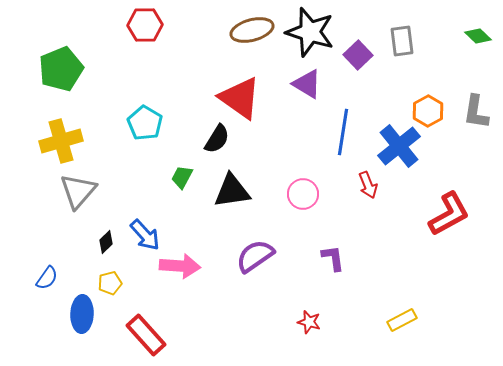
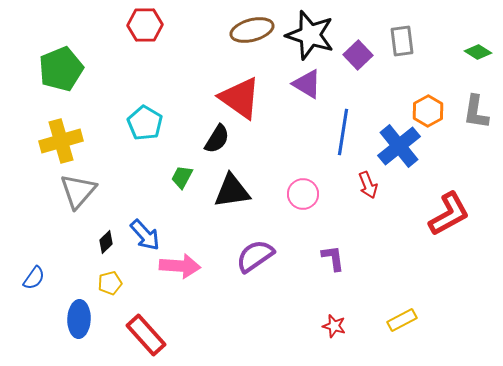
black star: moved 3 px down
green diamond: moved 16 px down; rotated 12 degrees counterclockwise
blue semicircle: moved 13 px left
blue ellipse: moved 3 px left, 5 px down
red star: moved 25 px right, 4 px down
